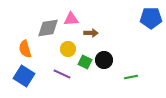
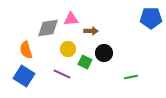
brown arrow: moved 2 px up
orange semicircle: moved 1 px right, 1 px down
black circle: moved 7 px up
